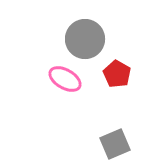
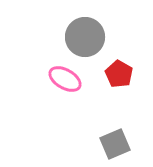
gray circle: moved 2 px up
red pentagon: moved 2 px right
